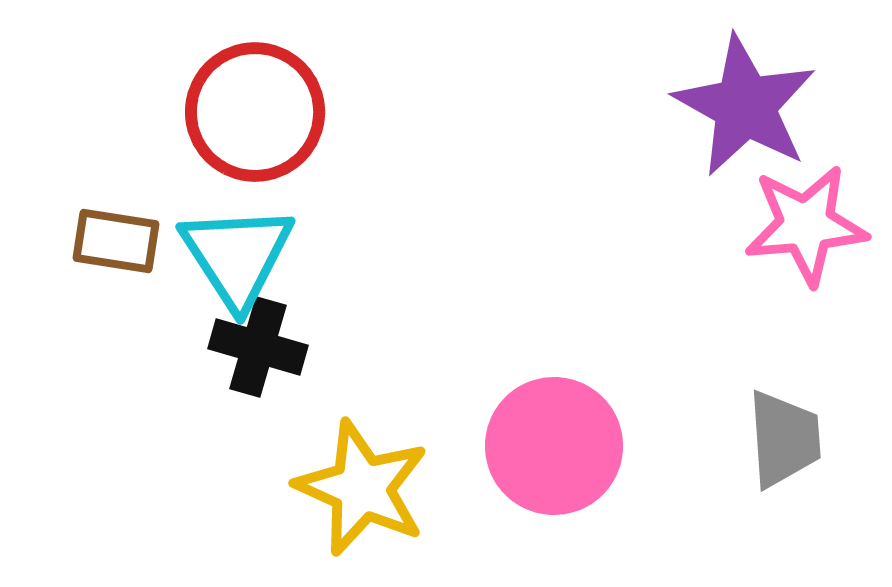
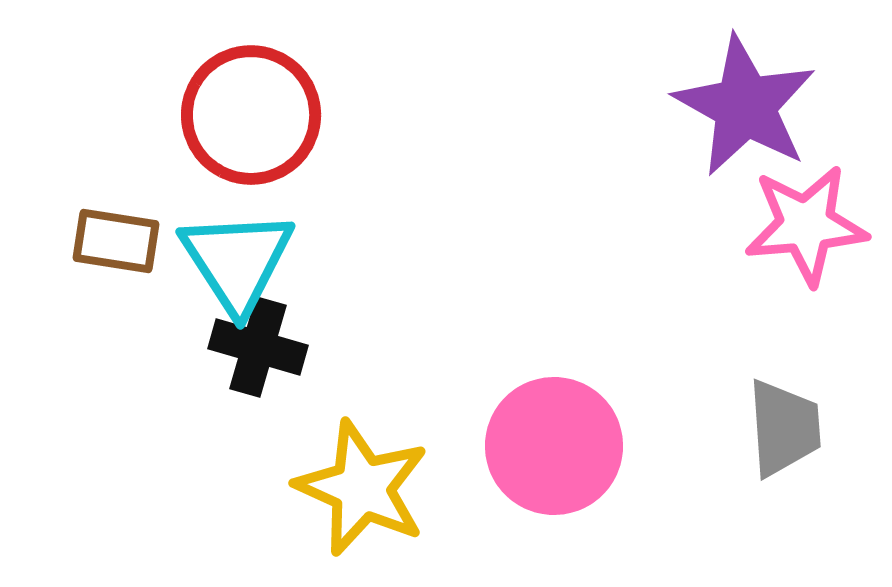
red circle: moved 4 px left, 3 px down
cyan triangle: moved 5 px down
gray trapezoid: moved 11 px up
